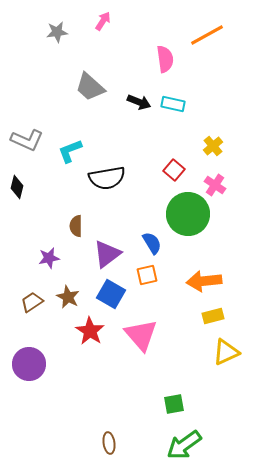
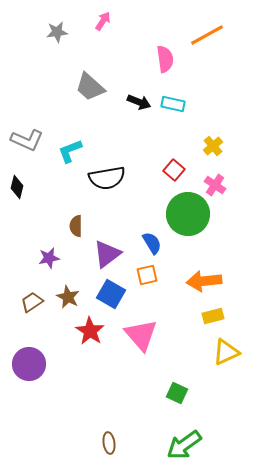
green square: moved 3 px right, 11 px up; rotated 35 degrees clockwise
